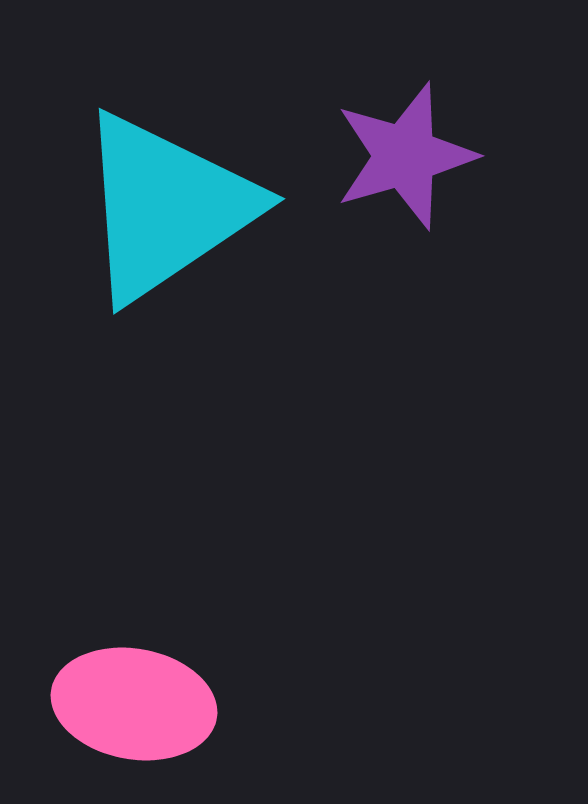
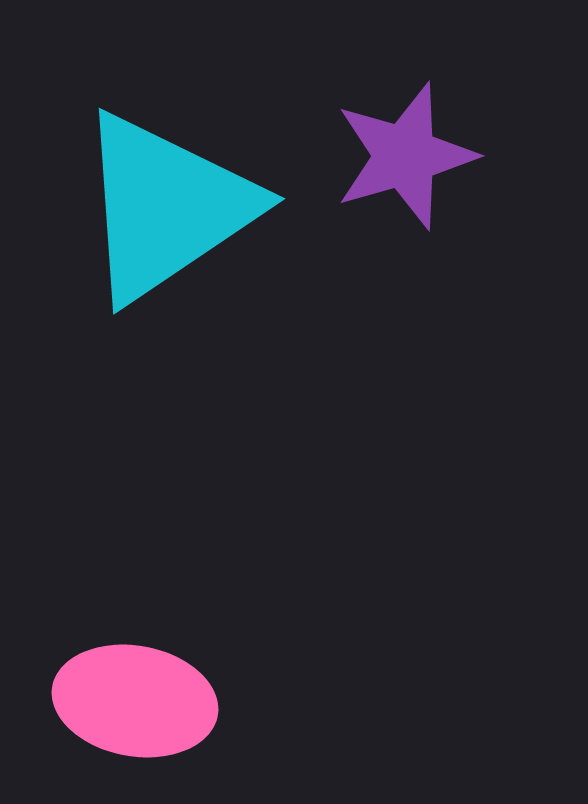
pink ellipse: moved 1 px right, 3 px up
